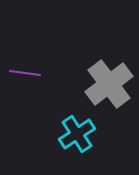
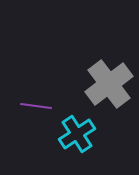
purple line: moved 11 px right, 33 px down
